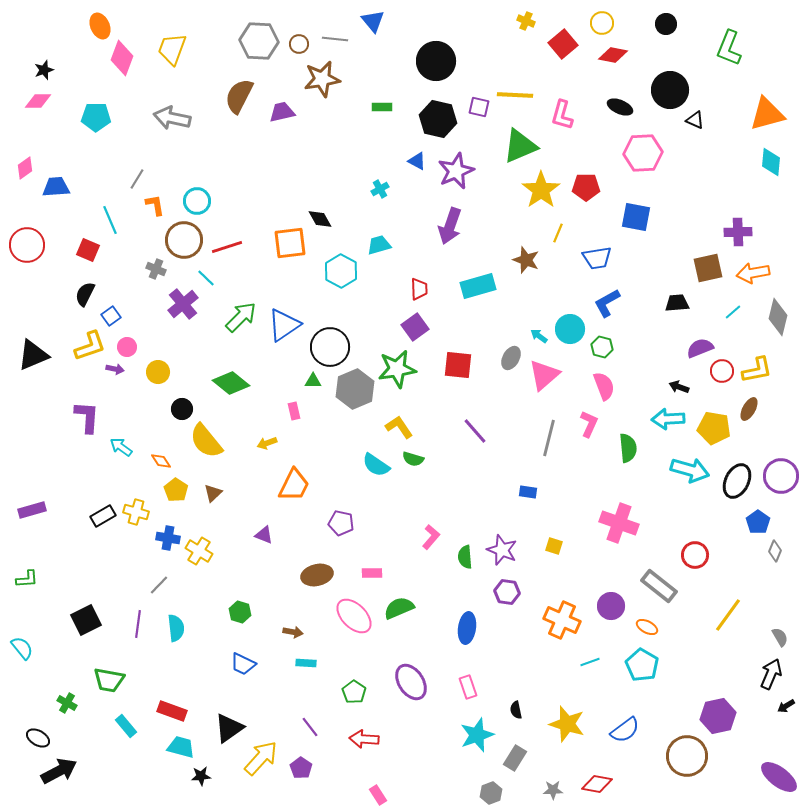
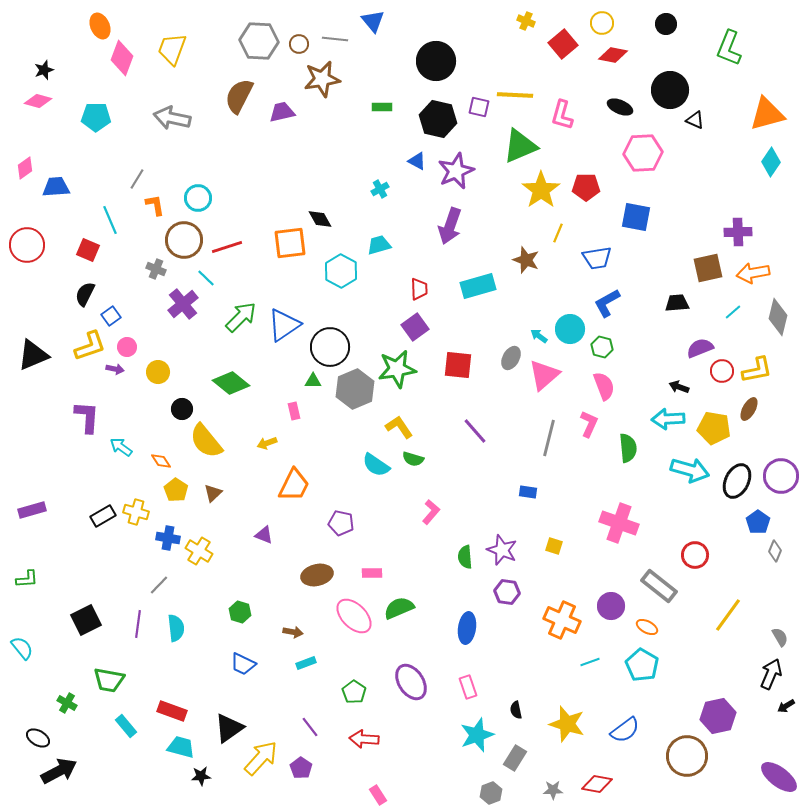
pink diamond at (38, 101): rotated 16 degrees clockwise
cyan diamond at (771, 162): rotated 28 degrees clockwise
cyan circle at (197, 201): moved 1 px right, 3 px up
pink L-shape at (431, 537): moved 25 px up
cyan rectangle at (306, 663): rotated 24 degrees counterclockwise
